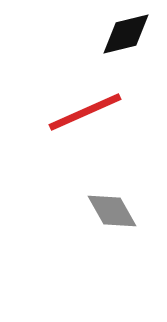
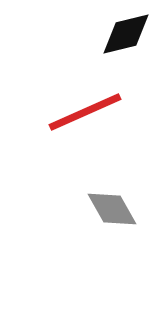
gray diamond: moved 2 px up
